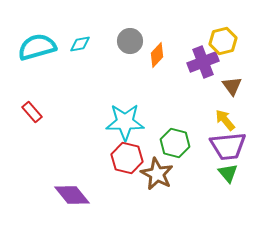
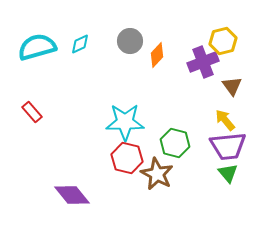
cyan diamond: rotated 15 degrees counterclockwise
